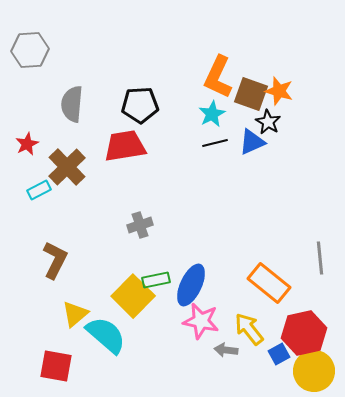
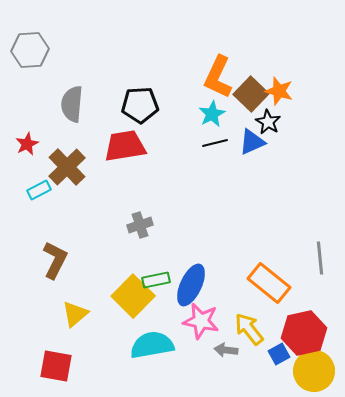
brown square: rotated 24 degrees clockwise
cyan semicircle: moved 46 px right, 10 px down; rotated 51 degrees counterclockwise
